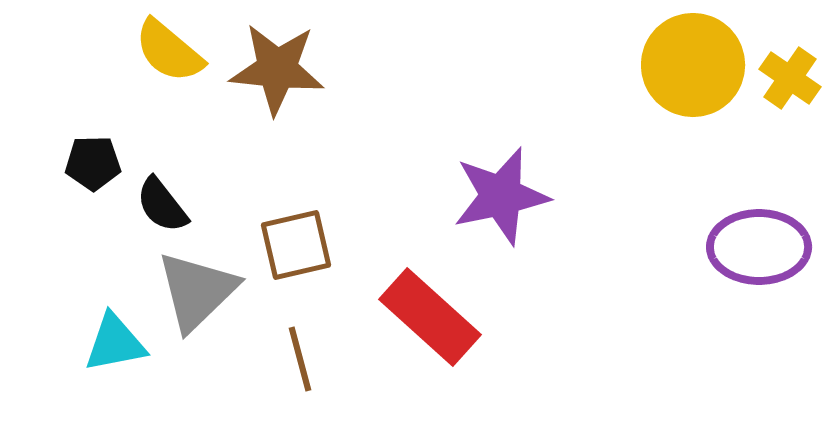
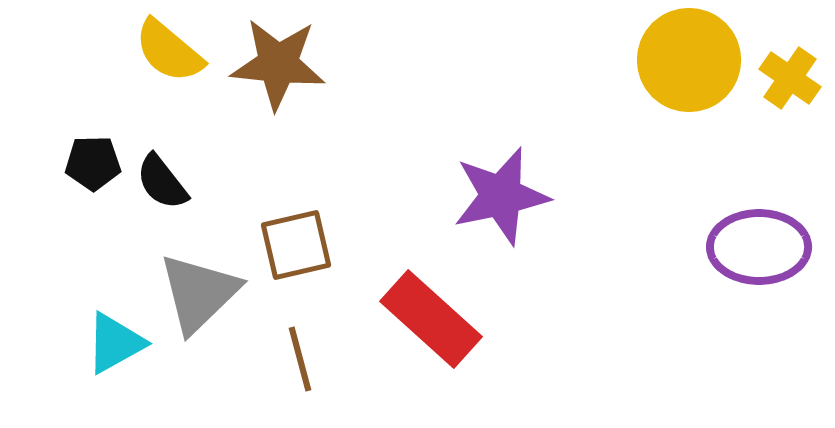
yellow circle: moved 4 px left, 5 px up
brown star: moved 1 px right, 5 px up
black semicircle: moved 23 px up
gray triangle: moved 2 px right, 2 px down
red rectangle: moved 1 px right, 2 px down
cyan triangle: rotated 18 degrees counterclockwise
